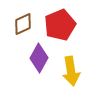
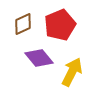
purple diamond: rotated 68 degrees counterclockwise
yellow arrow: moved 1 px right, 1 px down; rotated 144 degrees counterclockwise
